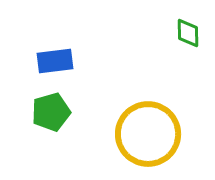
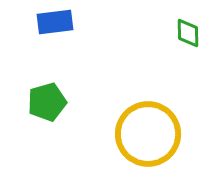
blue rectangle: moved 39 px up
green pentagon: moved 4 px left, 10 px up
